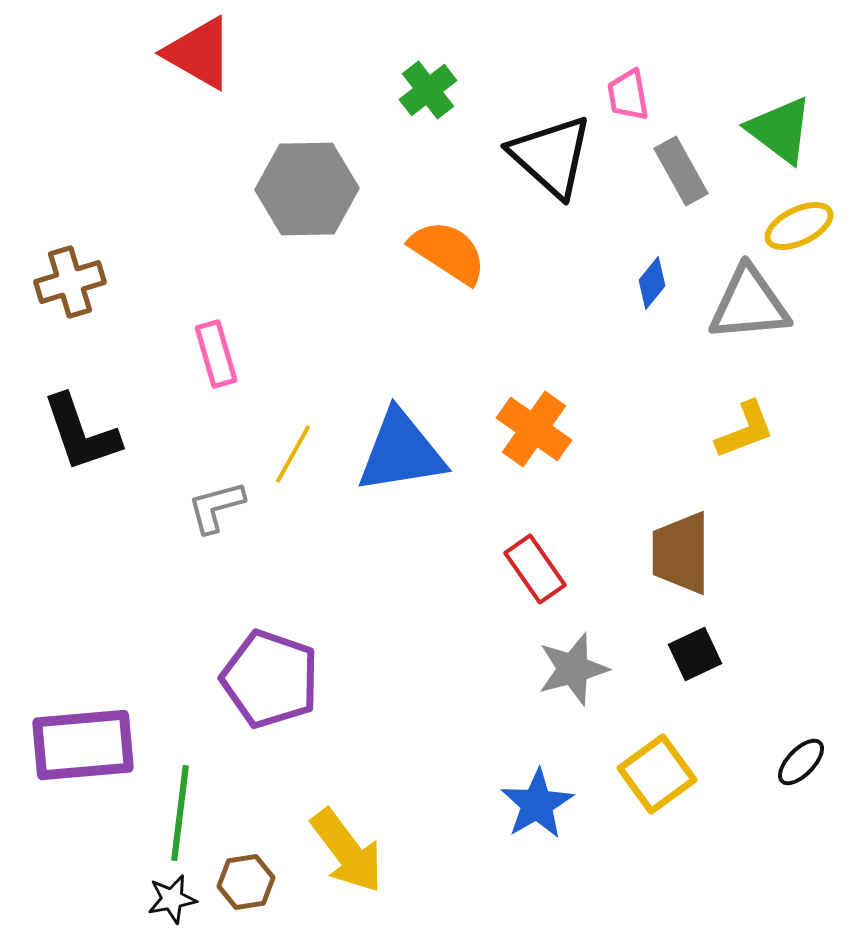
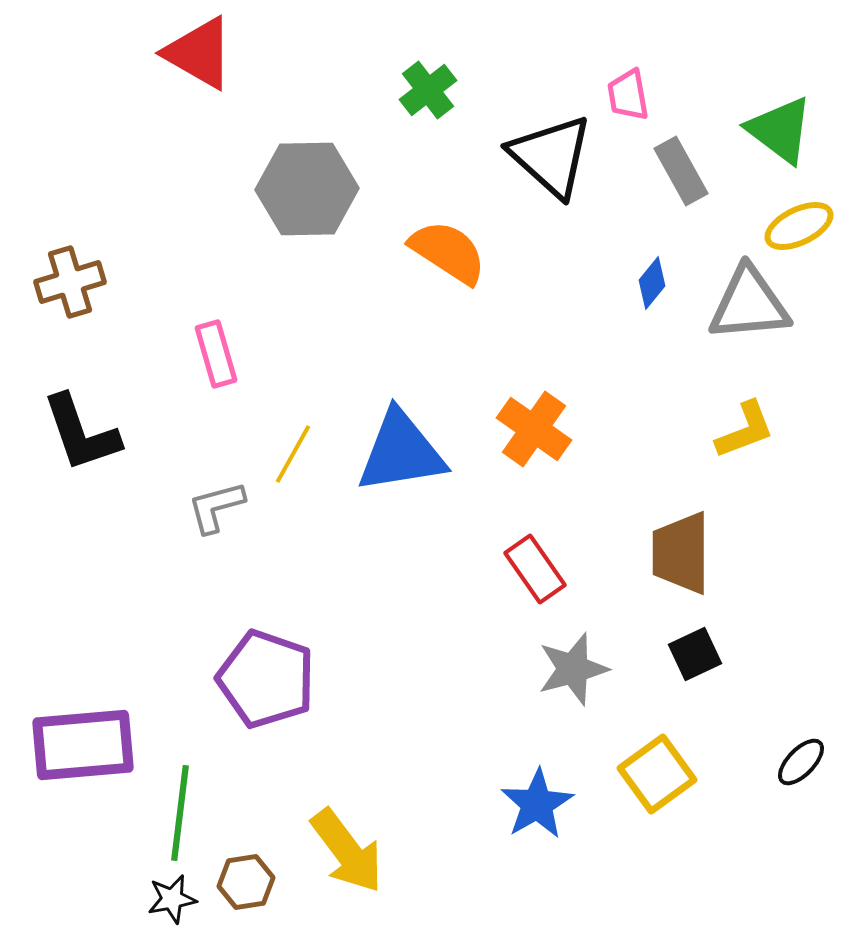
purple pentagon: moved 4 px left
